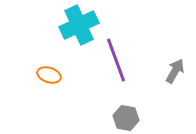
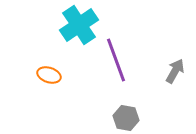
cyan cross: rotated 9 degrees counterclockwise
